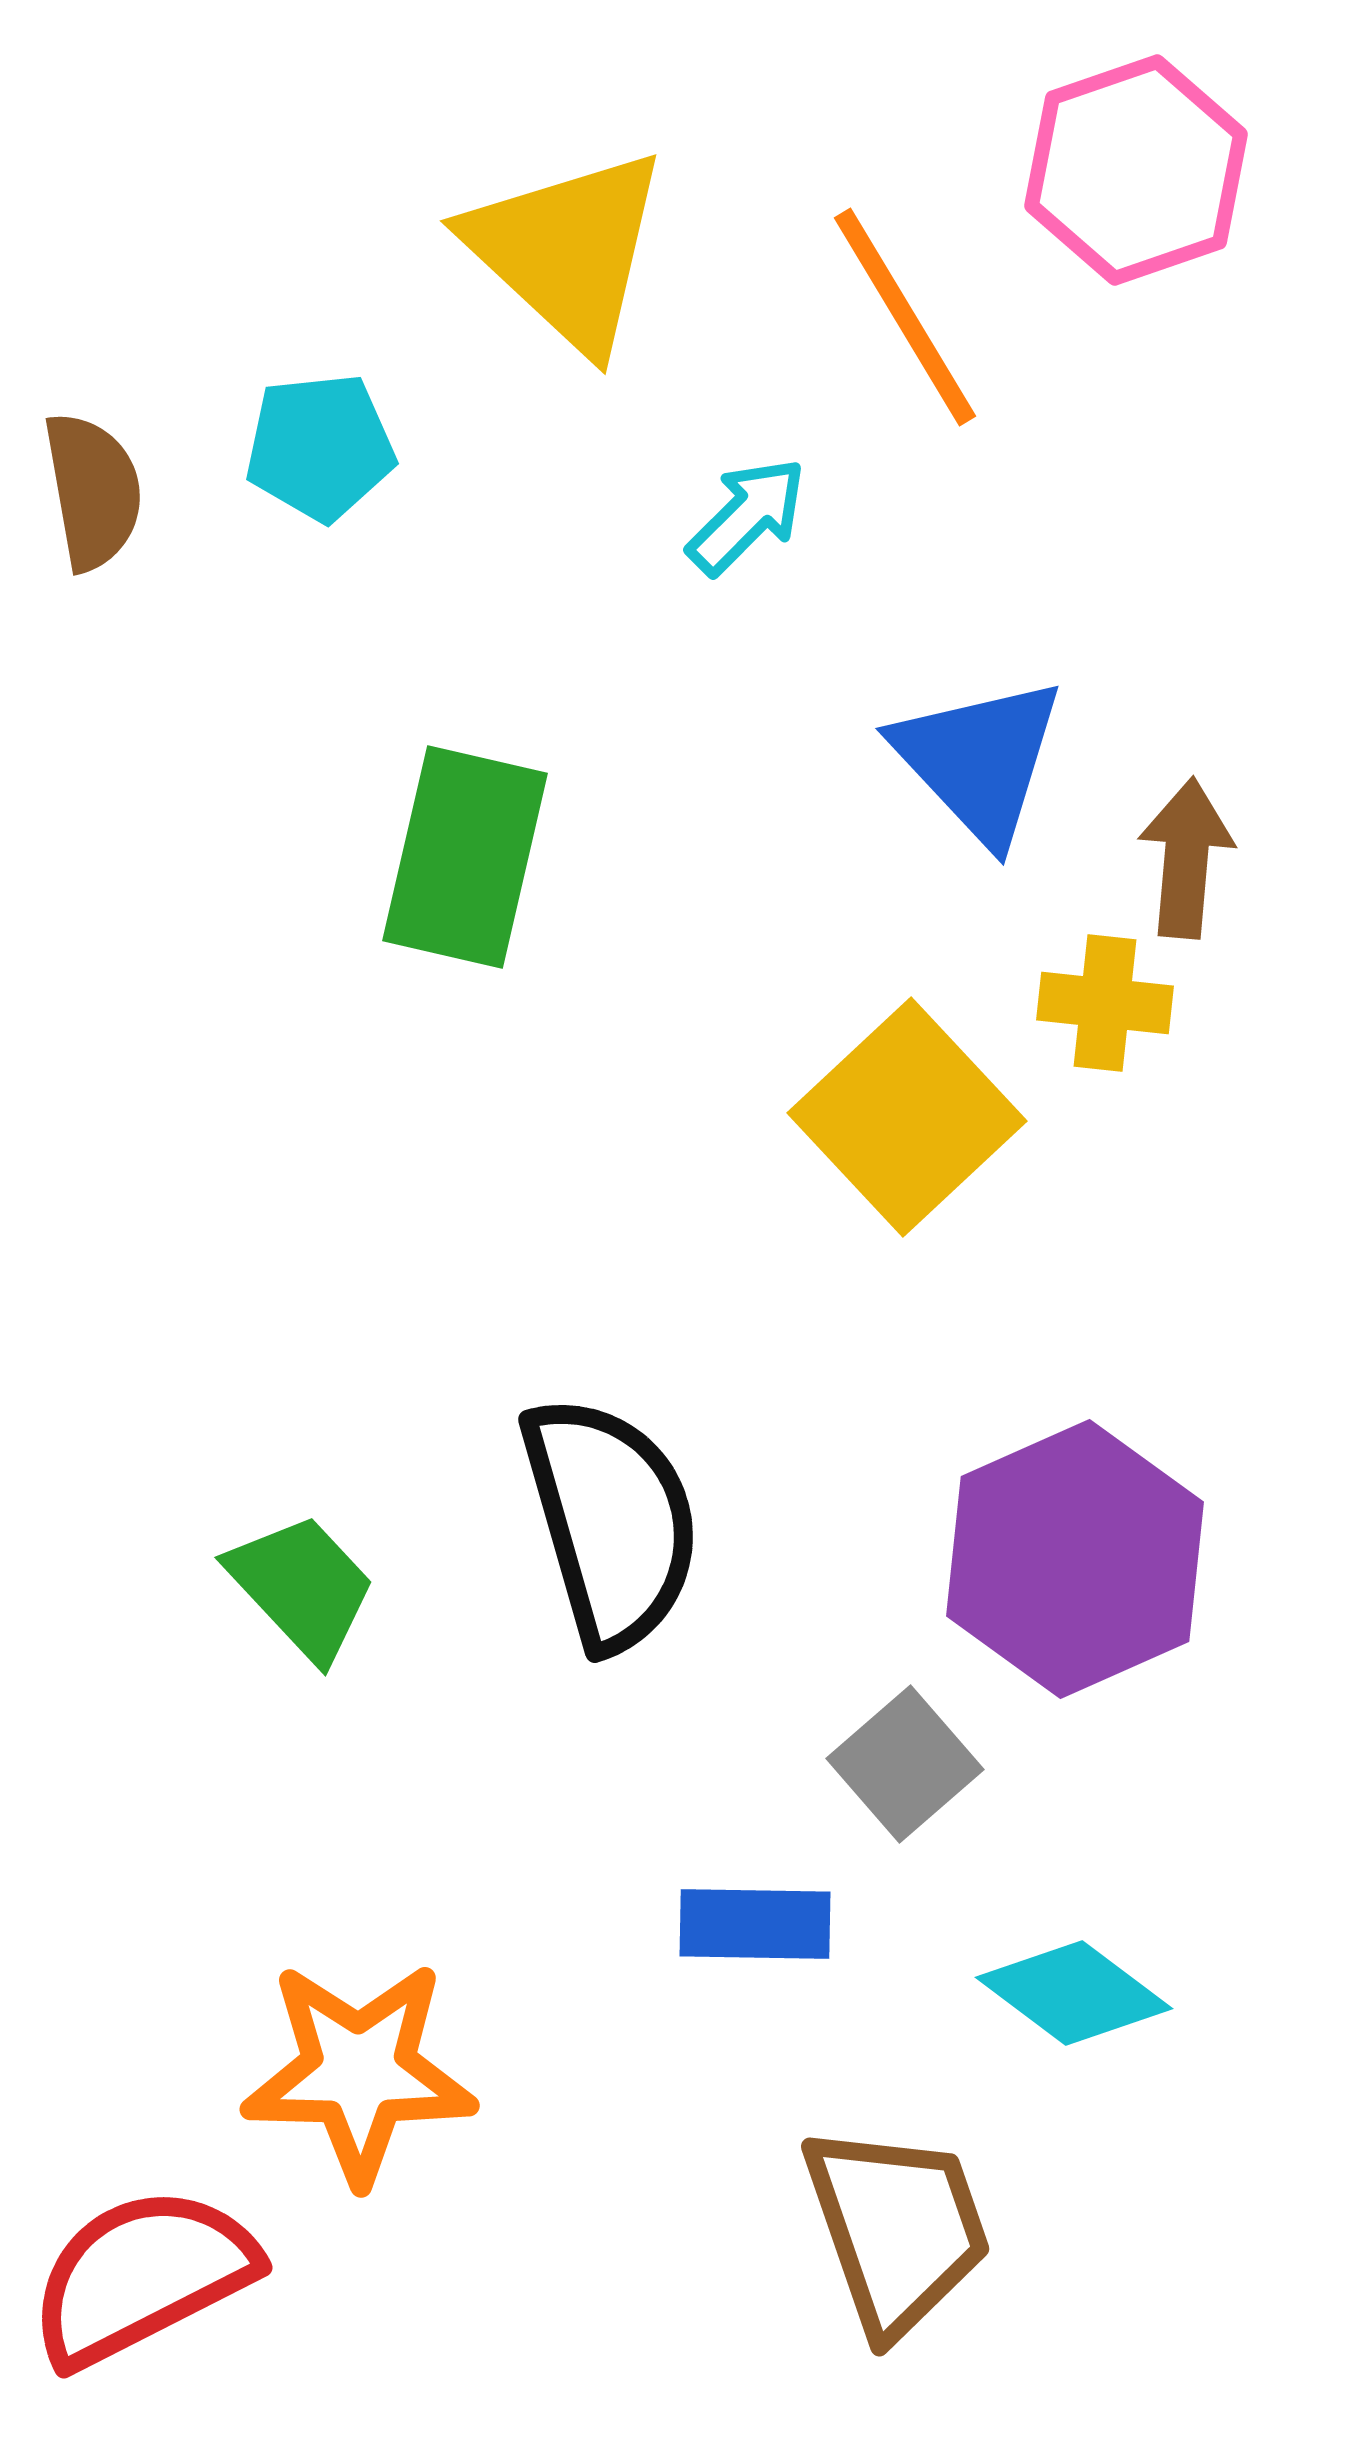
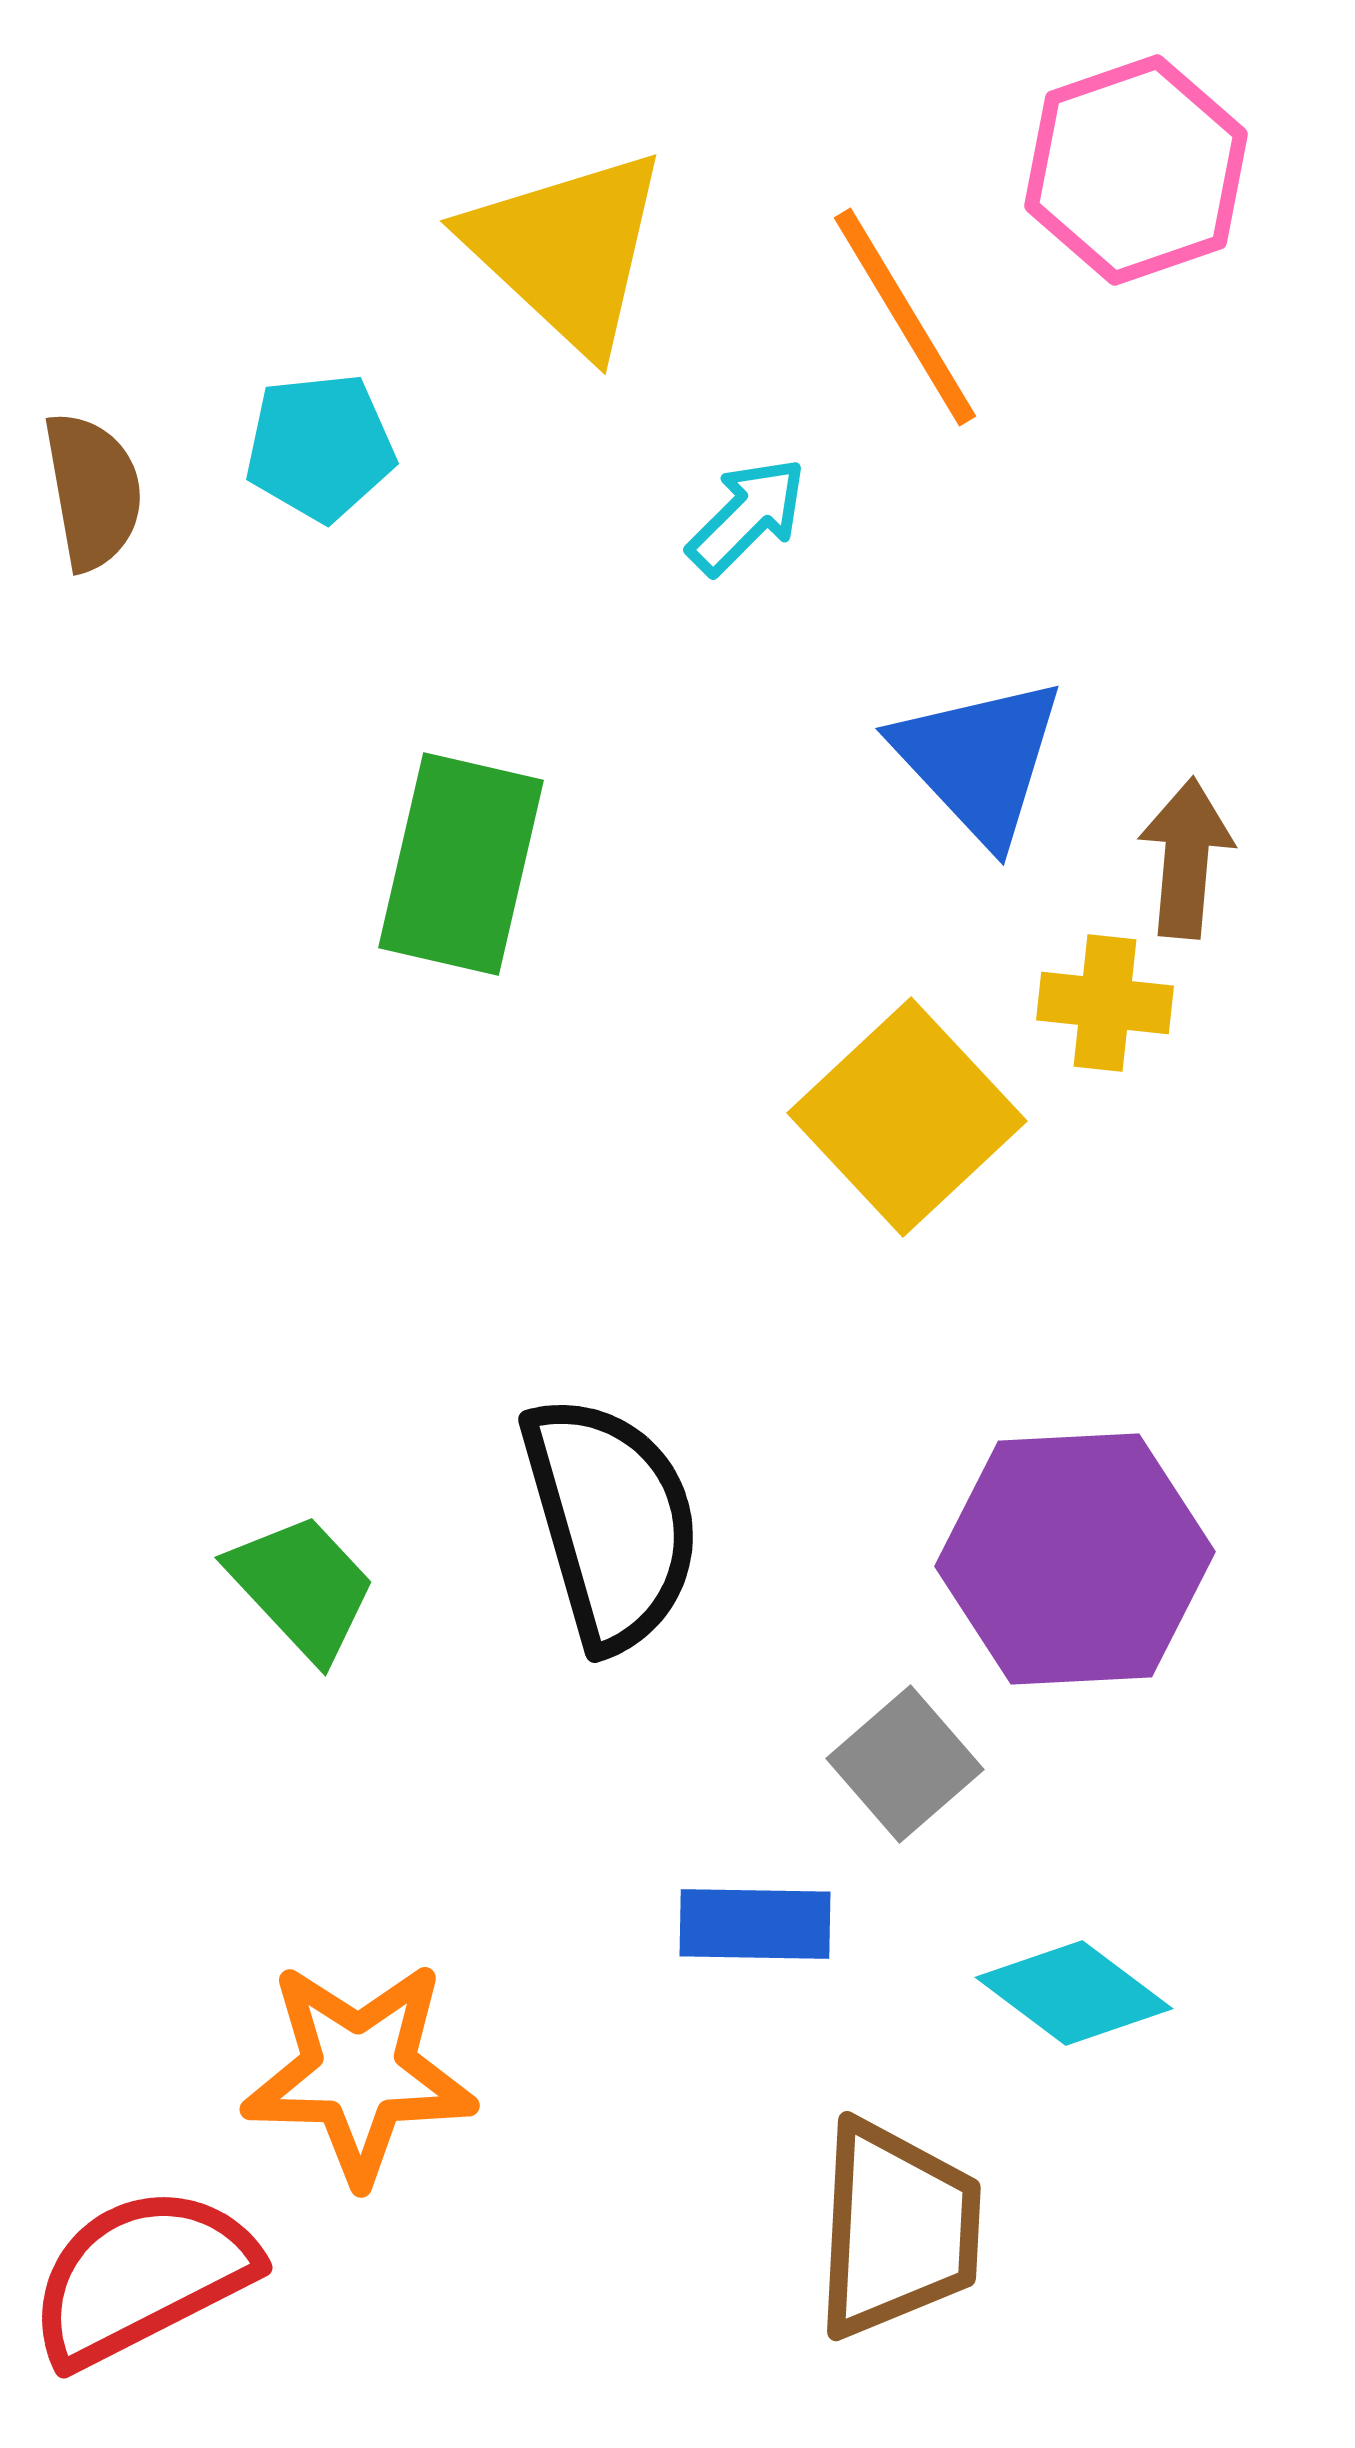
green rectangle: moved 4 px left, 7 px down
purple hexagon: rotated 21 degrees clockwise
brown trapezoid: rotated 22 degrees clockwise
